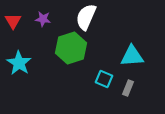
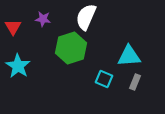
red triangle: moved 6 px down
cyan triangle: moved 3 px left
cyan star: moved 1 px left, 3 px down
gray rectangle: moved 7 px right, 6 px up
